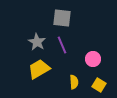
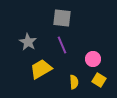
gray star: moved 9 px left
yellow trapezoid: moved 2 px right
yellow square: moved 5 px up
